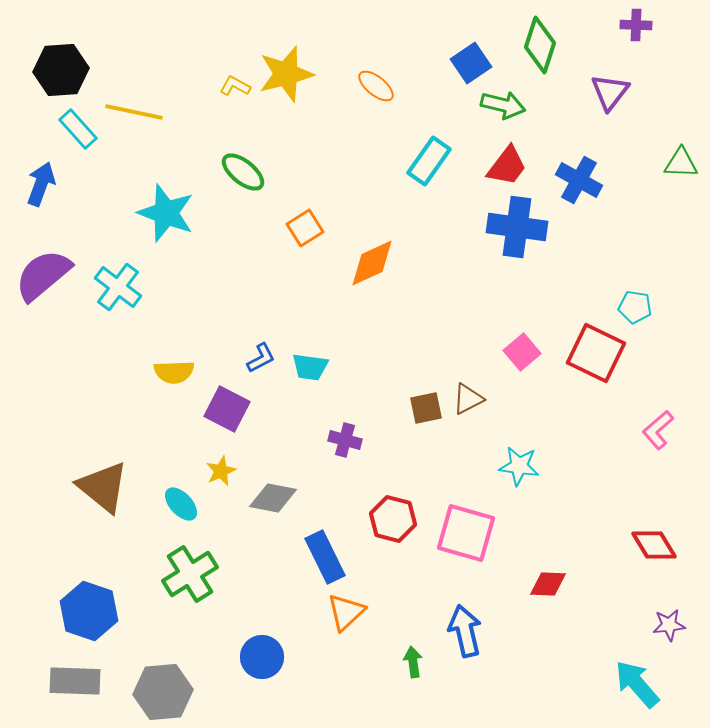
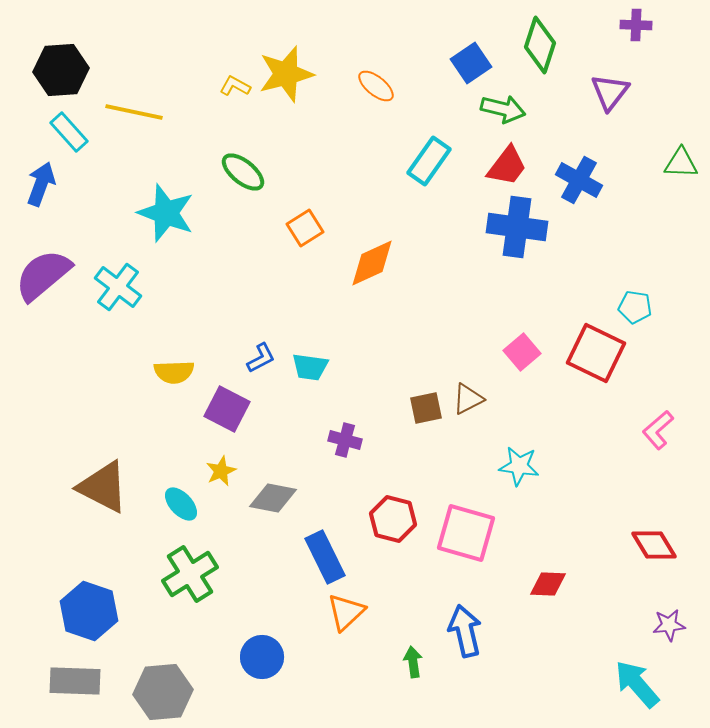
green arrow at (503, 105): moved 4 px down
cyan rectangle at (78, 129): moved 9 px left, 3 px down
brown triangle at (103, 487): rotated 12 degrees counterclockwise
